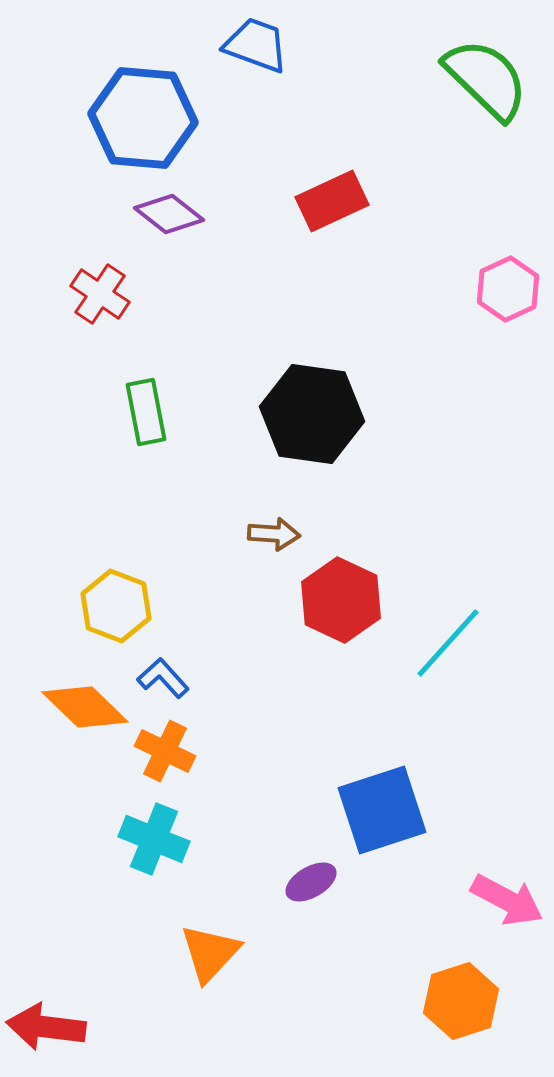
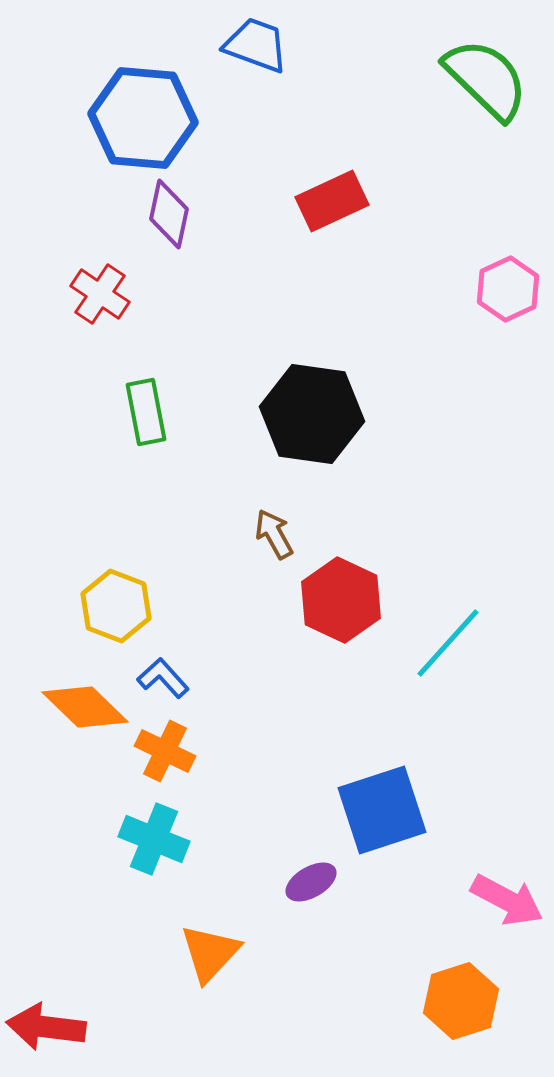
purple diamond: rotated 64 degrees clockwise
brown arrow: rotated 123 degrees counterclockwise
